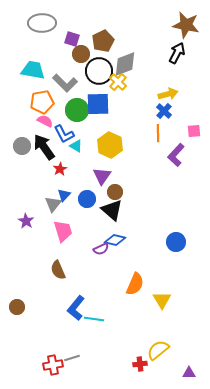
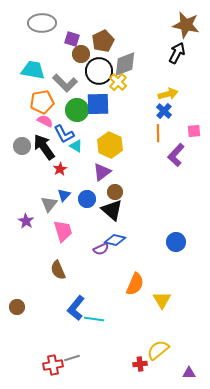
purple triangle at (102, 176): moved 4 px up; rotated 18 degrees clockwise
gray triangle at (53, 204): moved 4 px left
